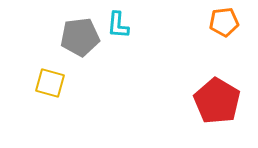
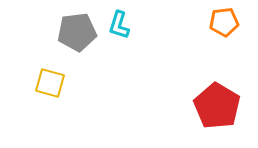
cyan L-shape: moved 1 px right; rotated 12 degrees clockwise
gray pentagon: moved 3 px left, 5 px up
red pentagon: moved 5 px down
